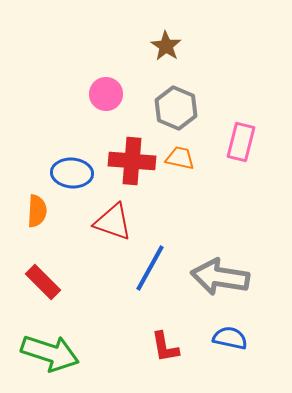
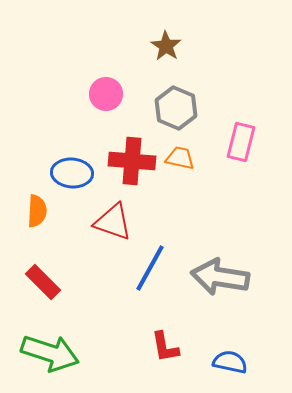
blue semicircle: moved 24 px down
